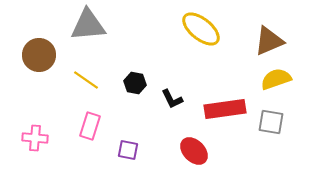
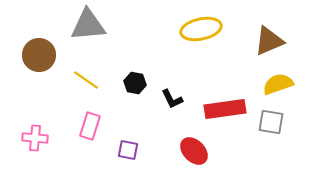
yellow ellipse: rotated 51 degrees counterclockwise
yellow semicircle: moved 2 px right, 5 px down
